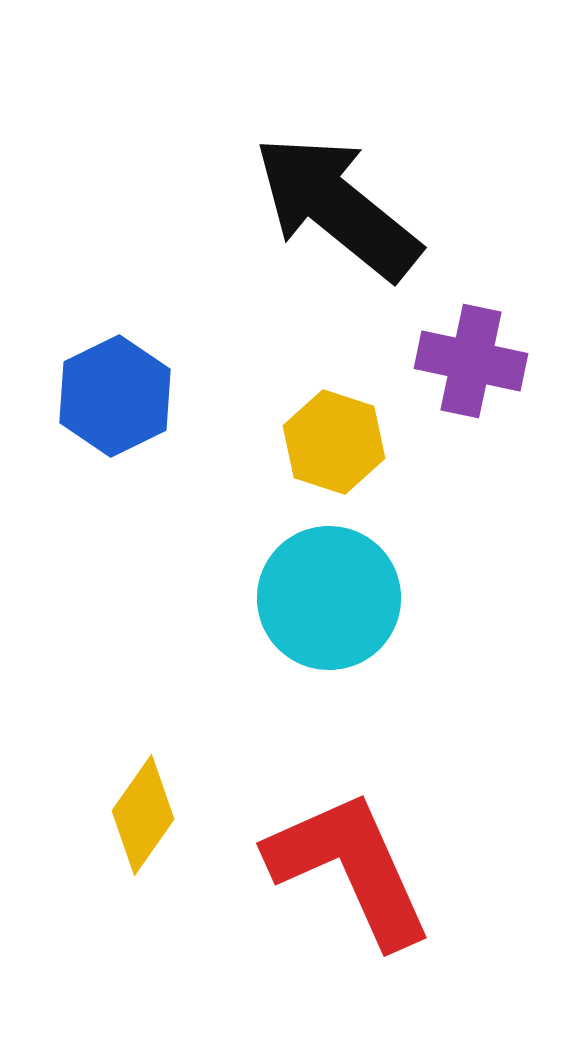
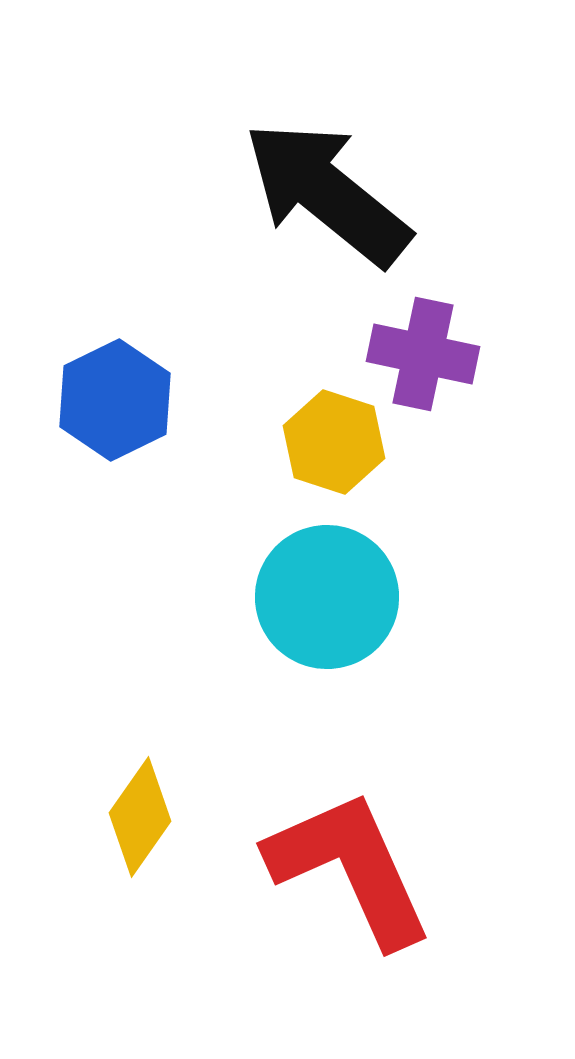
black arrow: moved 10 px left, 14 px up
purple cross: moved 48 px left, 7 px up
blue hexagon: moved 4 px down
cyan circle: moved 2 px left, 1 px up
yellow diamond: moved 3 px left, 2 px down
